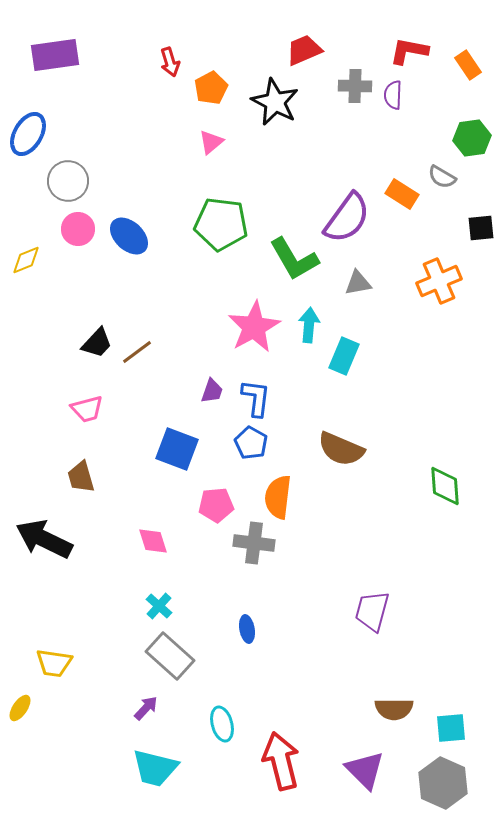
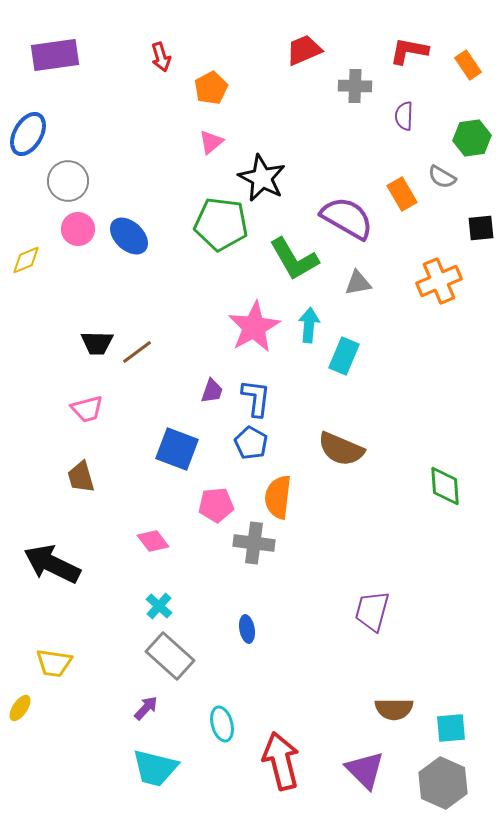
red arrow at (170, 62): moved 9 px left, 5 px up
purple semicircle at (393, 95): moved 11 px right, 21 px down
black star at (275, 102): moved 13 px left, 76 px down
orange rectangle at (402, 194): rotated 28 degrees clockwise
purple semicircle at (347, 218): rotated 96 degrees counterclockwise
black trapezoid at (97, 343): rotated 48 degrees clockwise
black arrow at (44, 539): moved 8 px right, 25 px down
pink diamond at (153, 541): rotated 20 degrees counterclockwise
